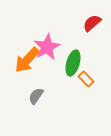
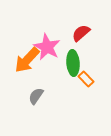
red semicircle: moved 11 px left, 10 px down
pink star: rotated 16 degrees counterclockwise
green ellipse: rotated 20 degrees counterclockwise
